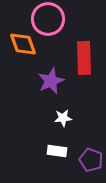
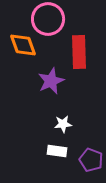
orange diamond: moved 1 px down
red rectangle: moved 5 px left, 6 px up
white star: moved 6 px down
